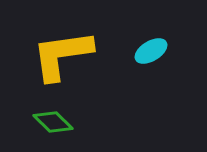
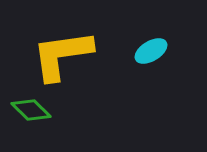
green diamond: moved 22 px left, 12 px up
